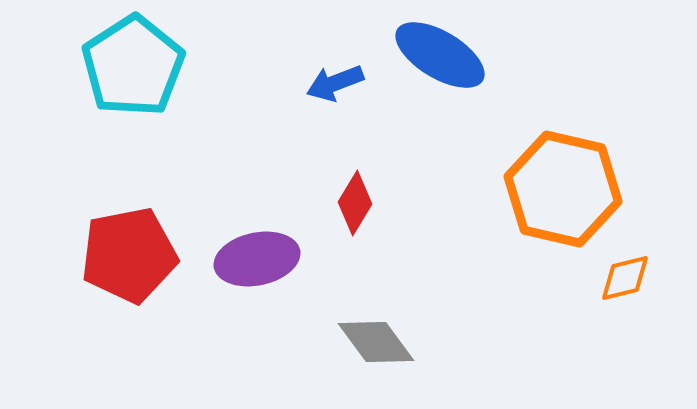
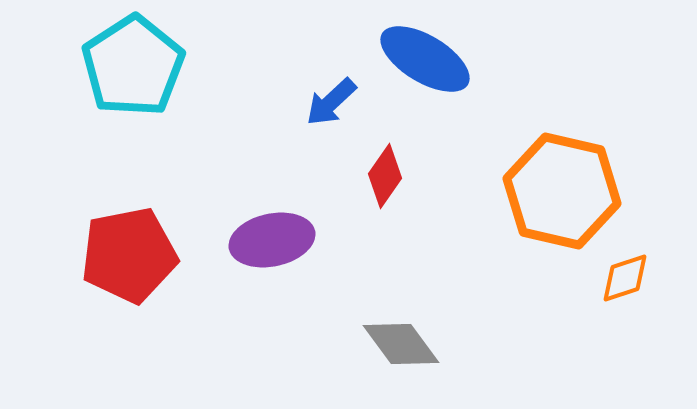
blue ellipse: moved 15 px left, 4 px down
blue arrow: moved 4 px left, 19 px down; rotated 22 degrees counterclockwise
orange hexagon: moved 1 px left, 2 px down
red diamond: moved 30 px right, 27 px up; rotated 4 degrees clockwise
purple ellipse: moved 15 px right, 19 px up
orange diamond: rotated 4 degrees counterclockwise
gray diamond: moved 25 px right, 2 px down
